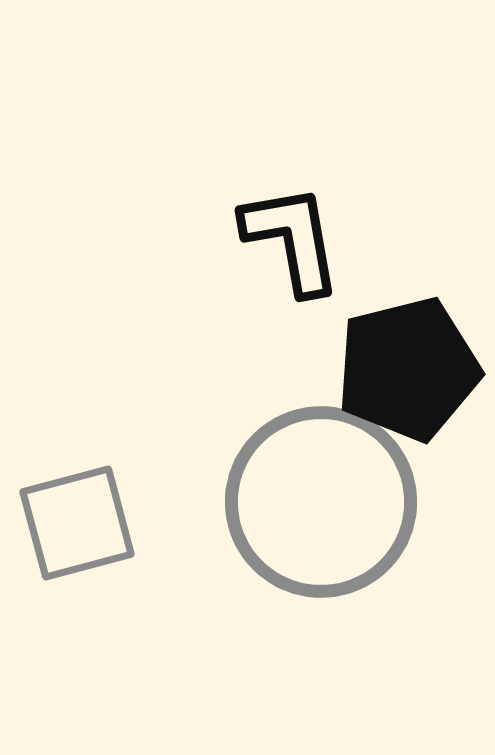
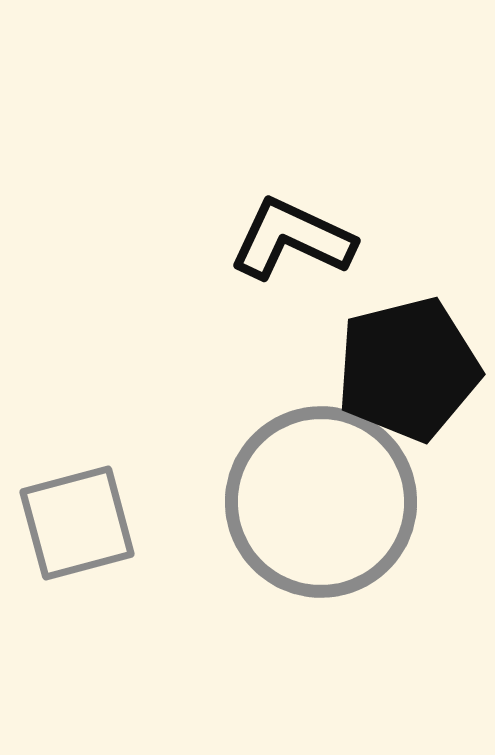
black L-shape: rotated 55 degrees counterclockwise
